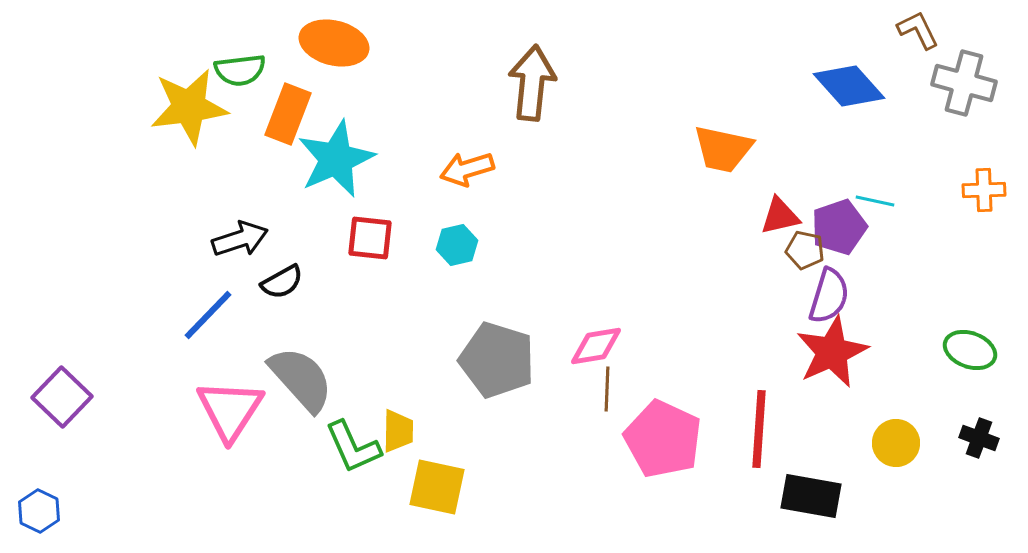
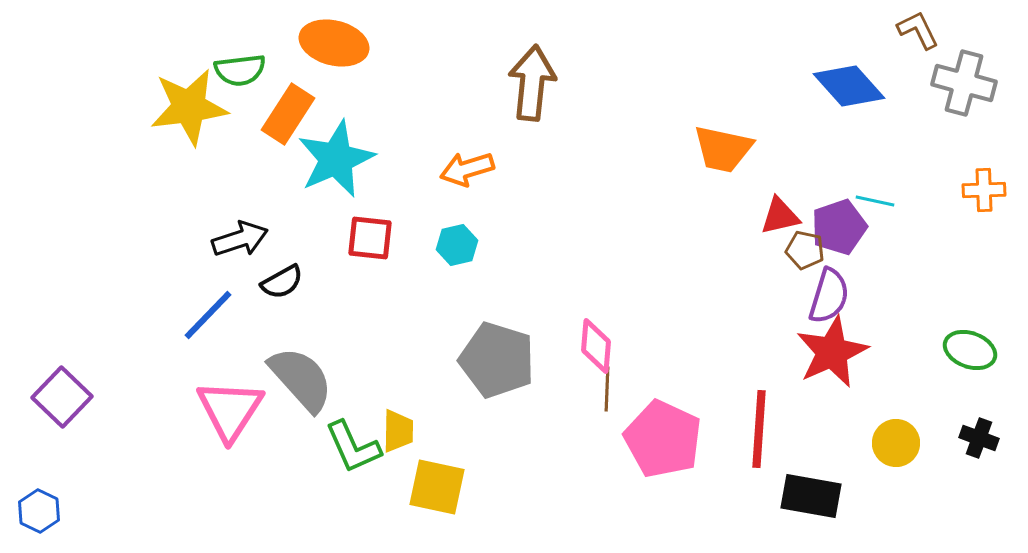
orange rectangle: rotated 12 degrees clockwise
pink diamond: rotated 76 degrees counterclockwise
